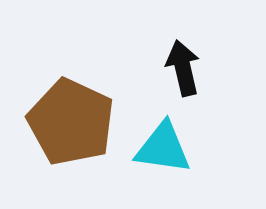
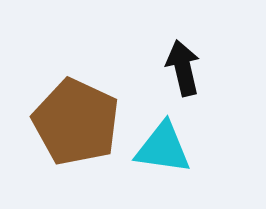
brown pentagon: moved 5 px right
